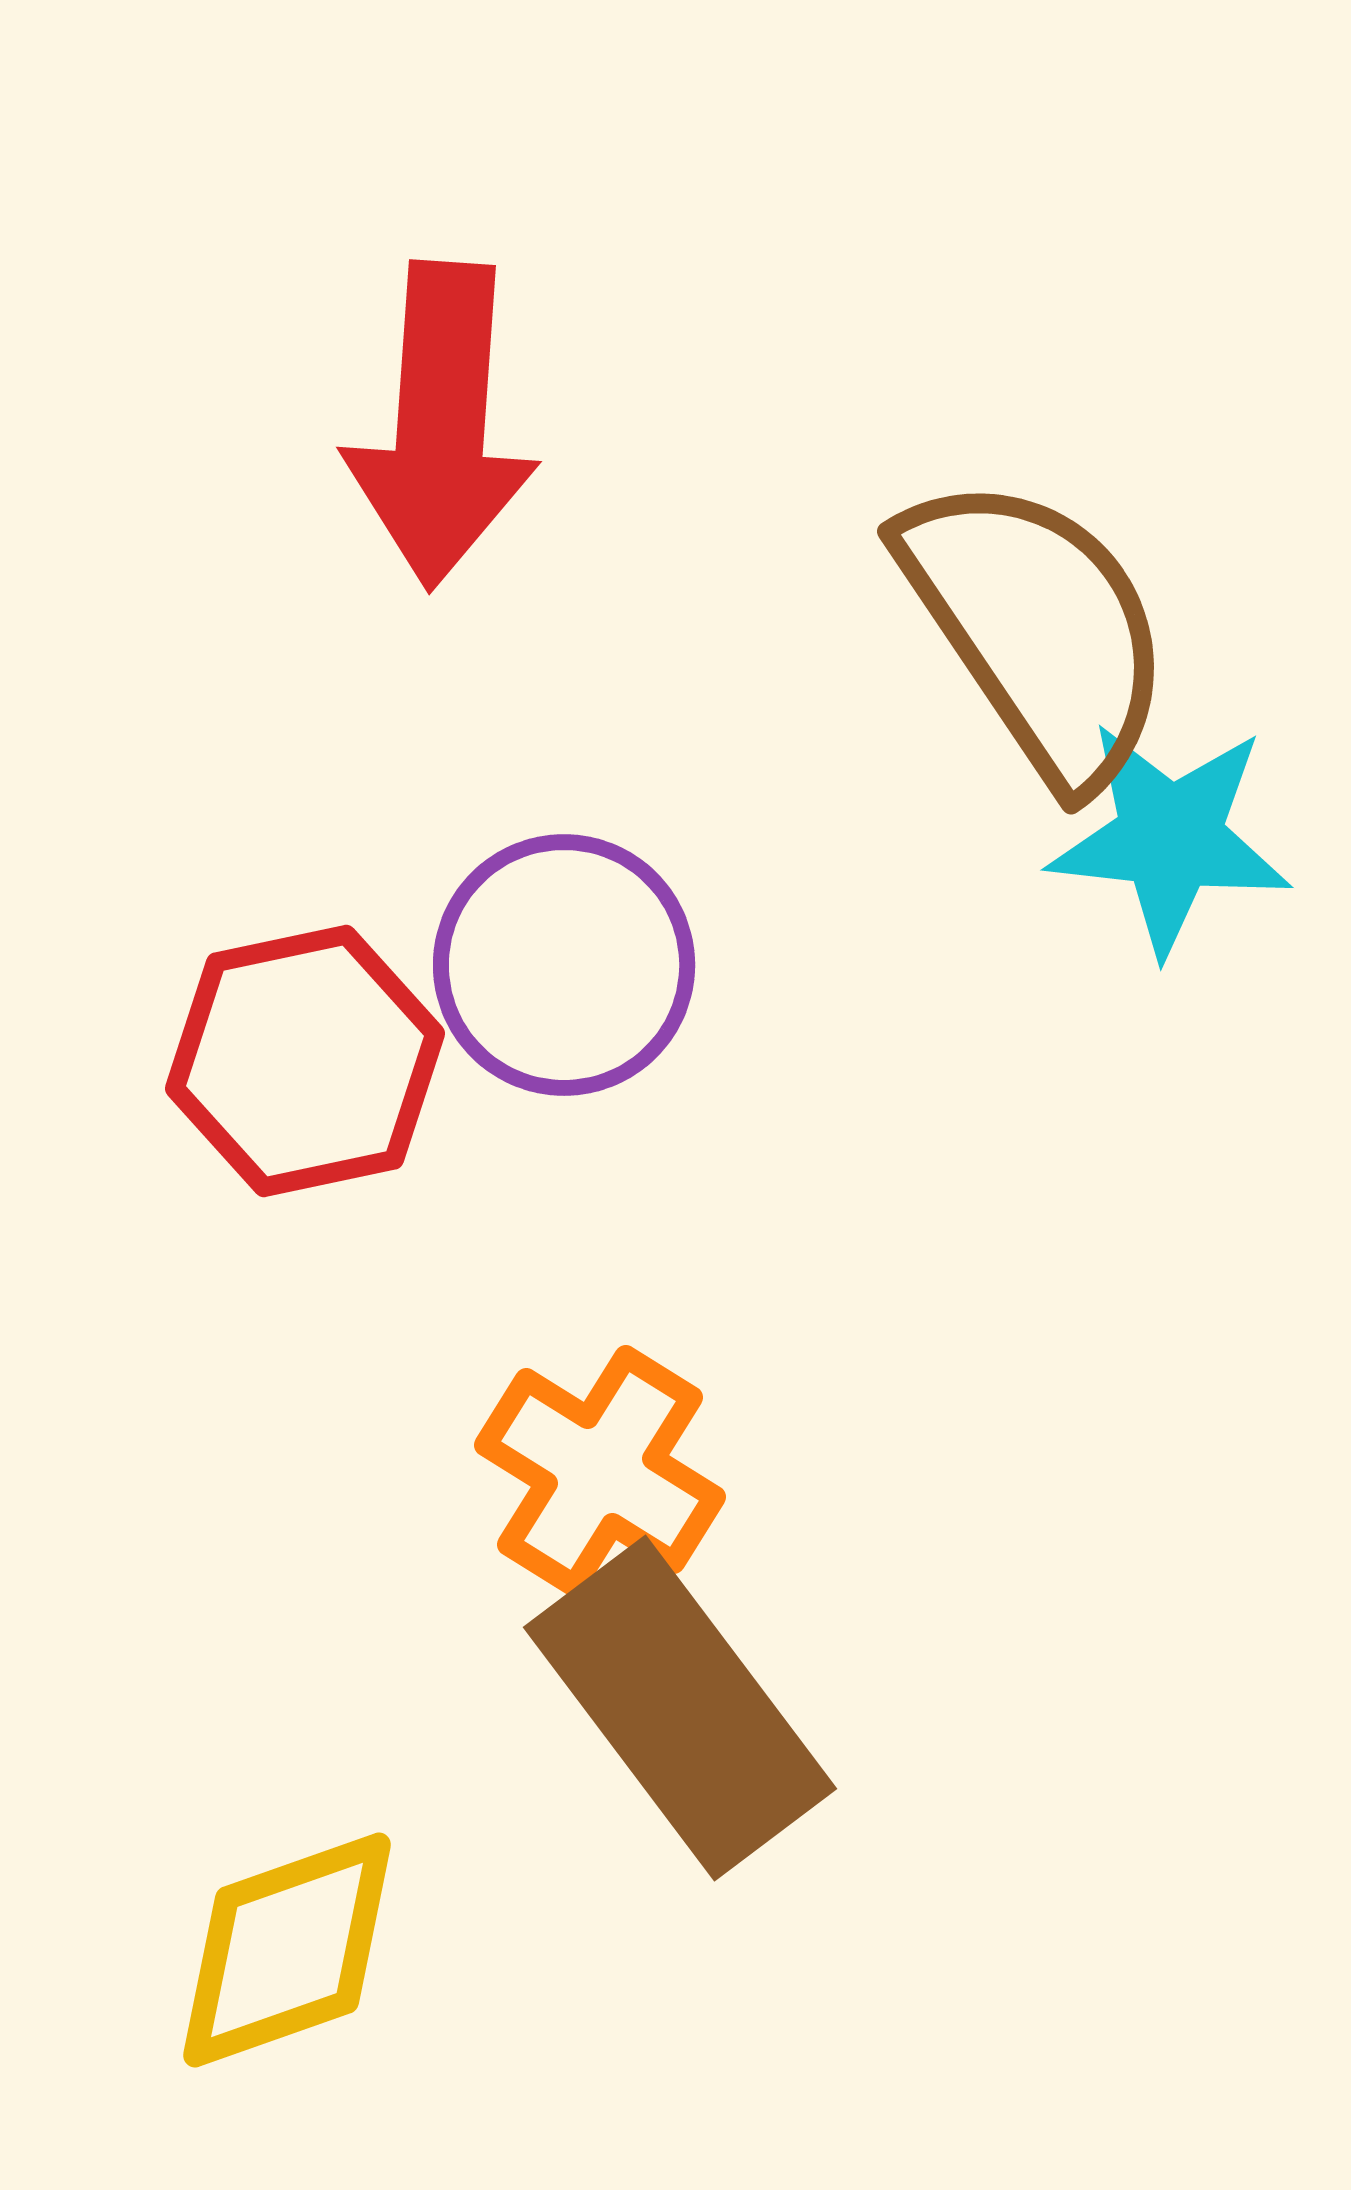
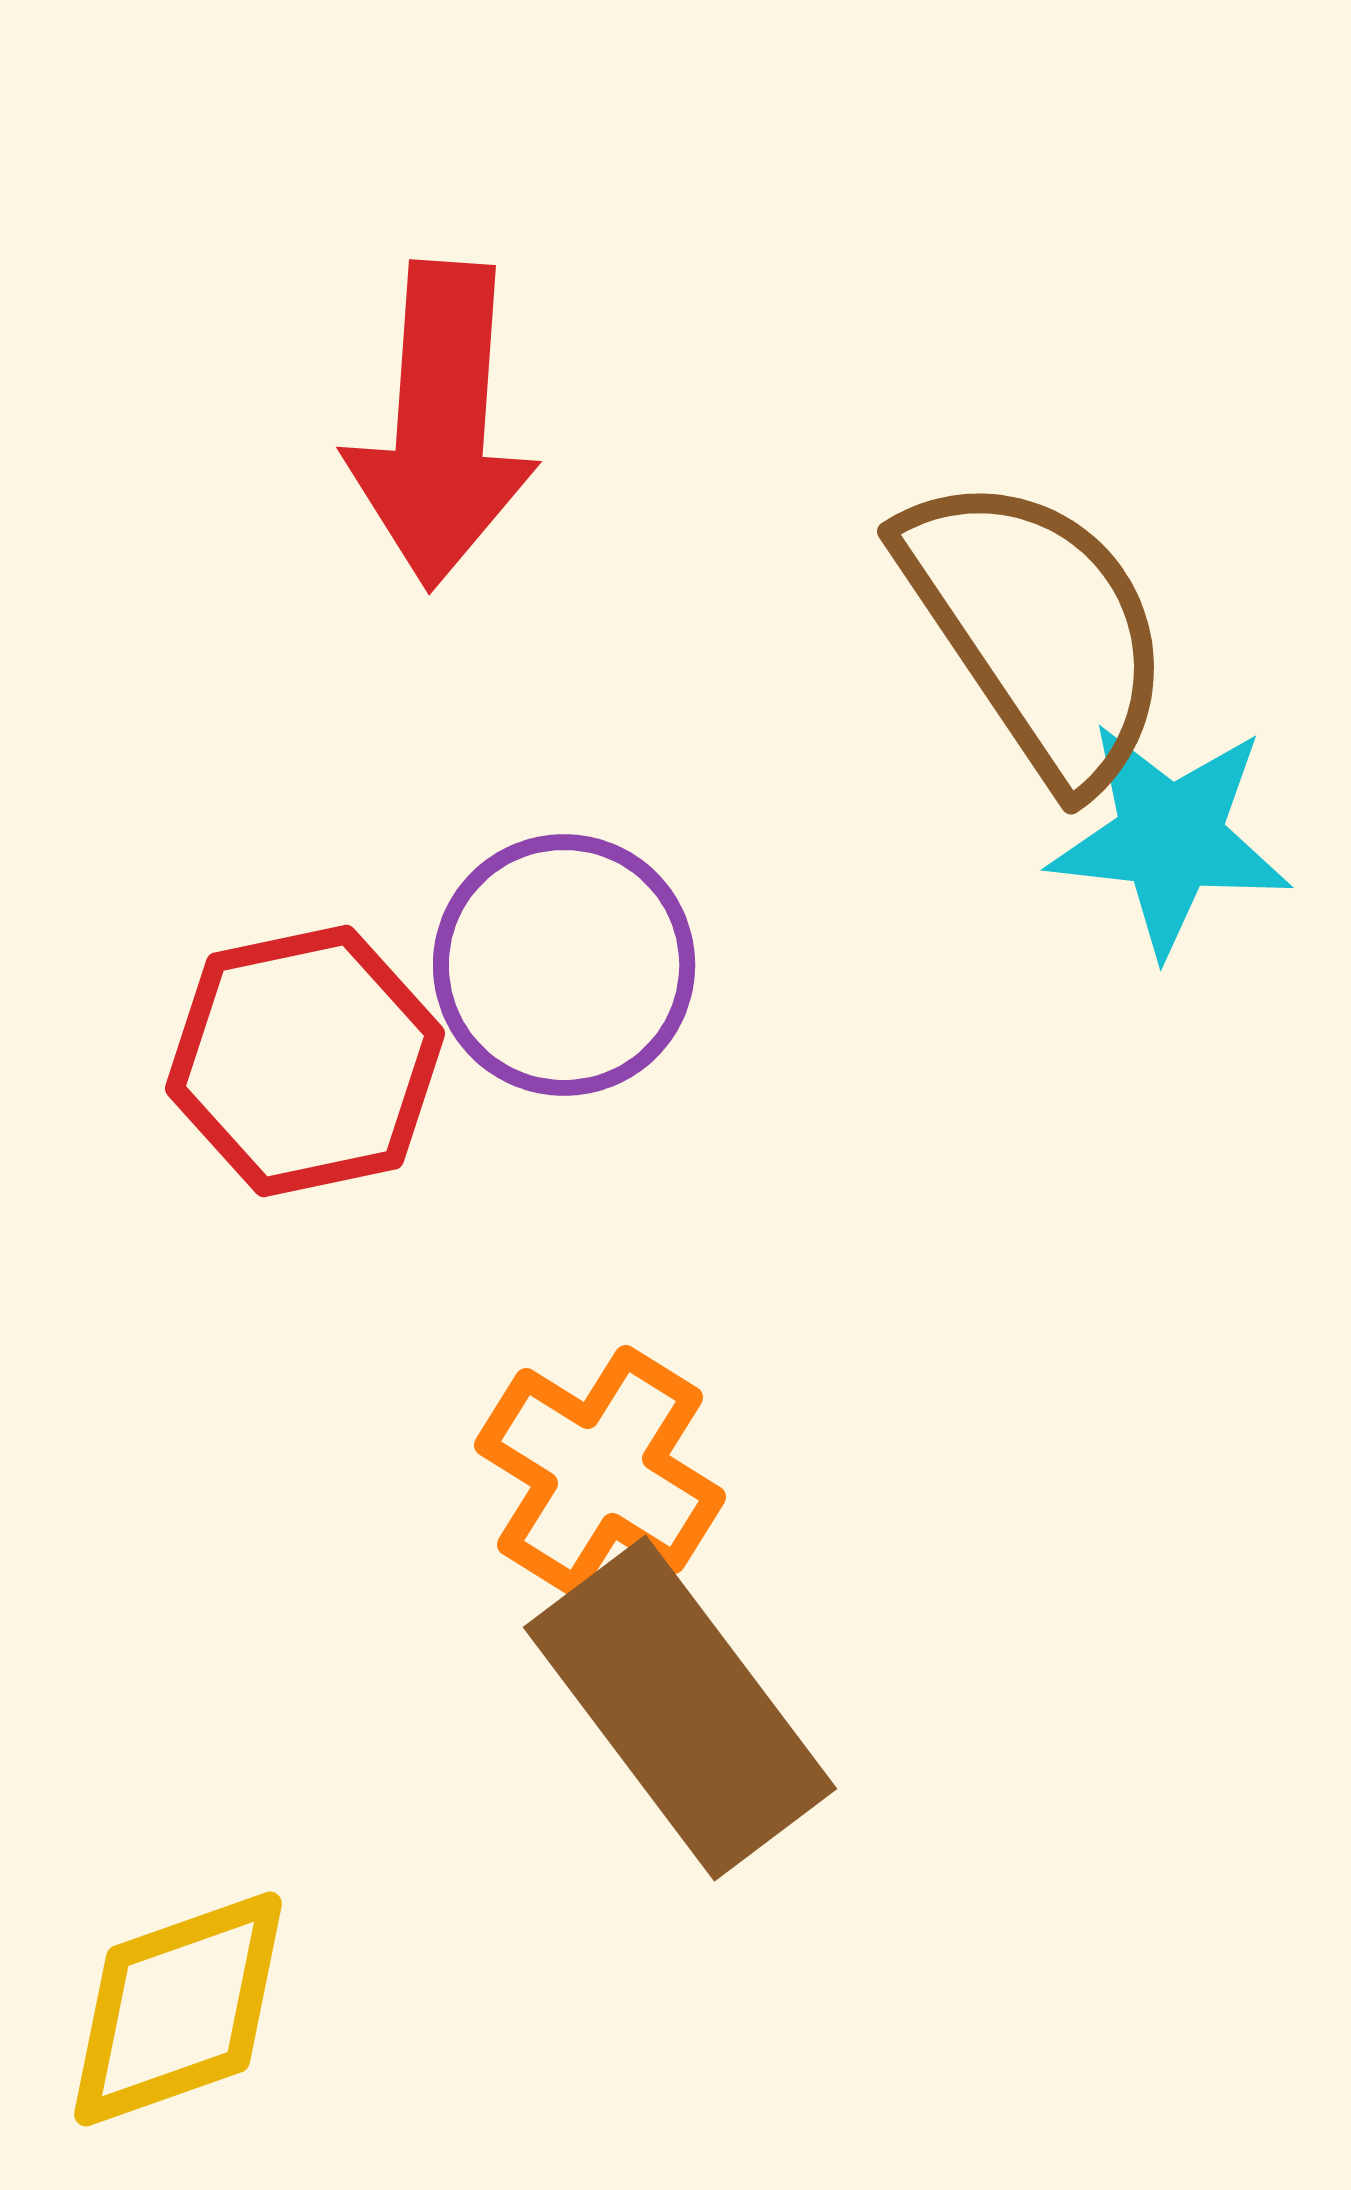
yellow diamond: moved 109 px left, 59 px down
